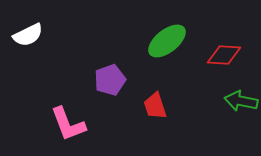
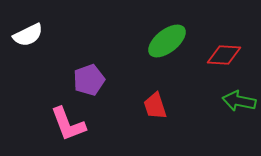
purple pentagon: moved 21 px left
green arrow: moved 2 px left
